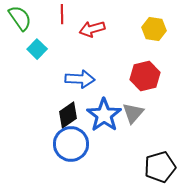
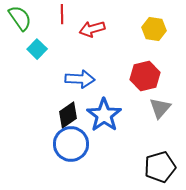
gray triangle: moved 27 px right, 5 px up
